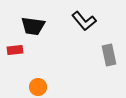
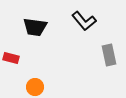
black trapezoid: moved 2 px right, 1 px down
red rectangle: moved 4 px left, 8 px down; rotated 21 degrees clockwise
orange circle: moved 3 px left
